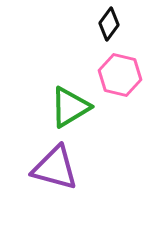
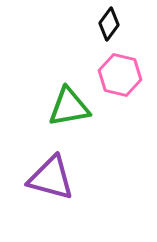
green triangle: moved 1 px left; rotated 21 degrees clockwise
purple triangle: moved 4 px left, 10 px down
